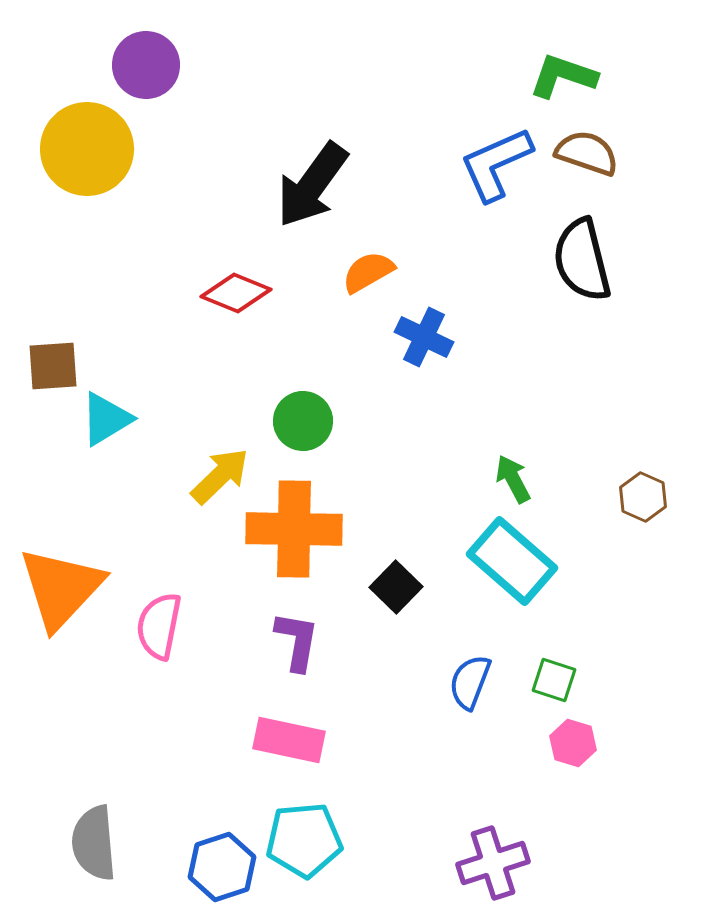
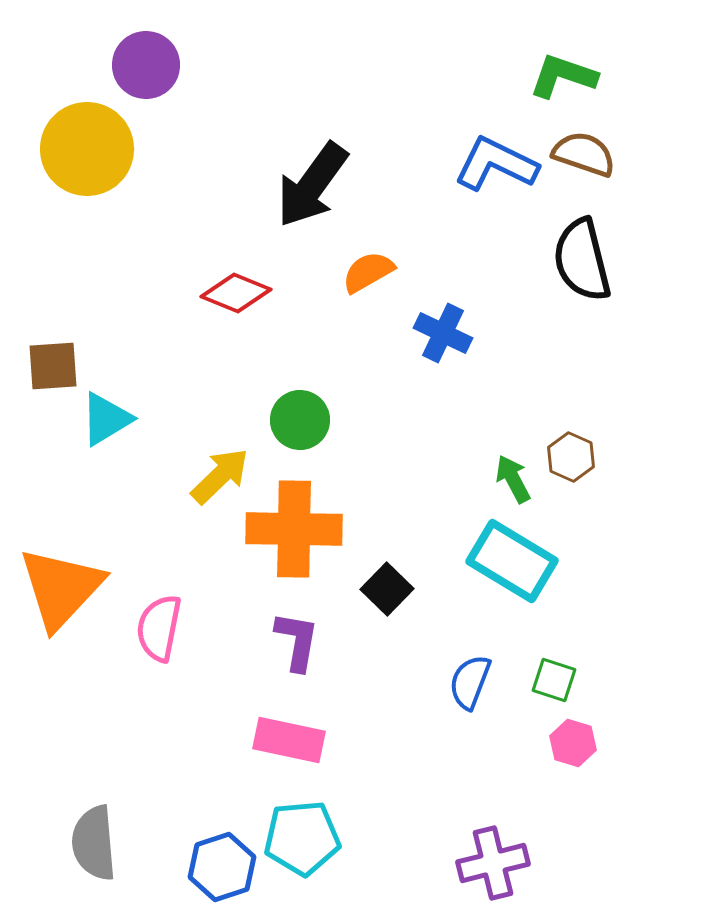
brown semicircle: moved 3 px left, 1 px down
blue L-shape: rotated 50 degrees clockwise
blue cross: moved 19 px right, 4 px up
green circle: moved 3 px left, 1 px up
brown hexagon: moved 72 px left, 40 px up
cyan rectangle: rotated 10 degrees counterclockwise
black square: moved 9 px left, 2 px down
pink semicircle: moved 2 px down
cyan pentagon: moved 2 px left, 2 px up
purple cross: rotated 4 degrees clockwise
